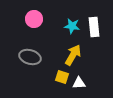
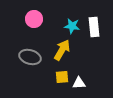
yellow arrow: moved 11 px left, 5 px up
yellow square: rotated 24 degrees counterclockwise
